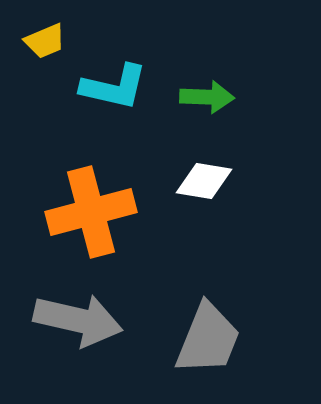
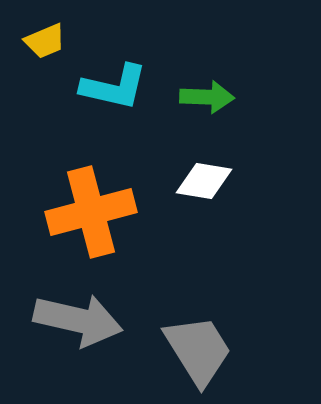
gray trapezoid: moved 10 px left, 11 px down; rotated 54 degrees counterclockwise
